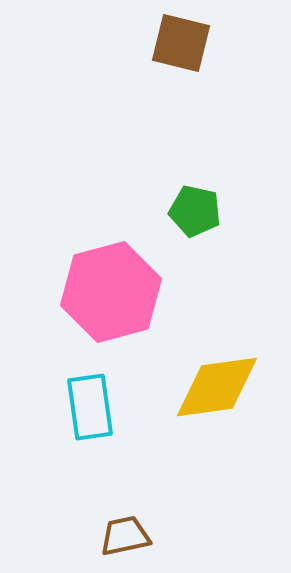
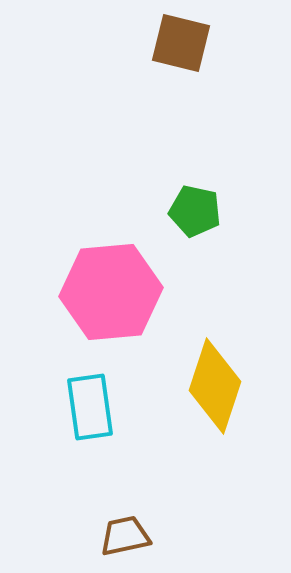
pink hexagon: rotated 10 degrees clockwise
yellow diamond: moved 2 px left, 1 px up; rotated 64 degrees counterclockwise
